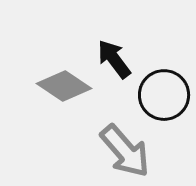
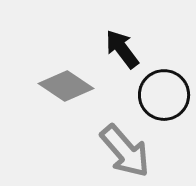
black arrow: moved 8 px right, 10 px up
gray diamond: moved 2 px right
